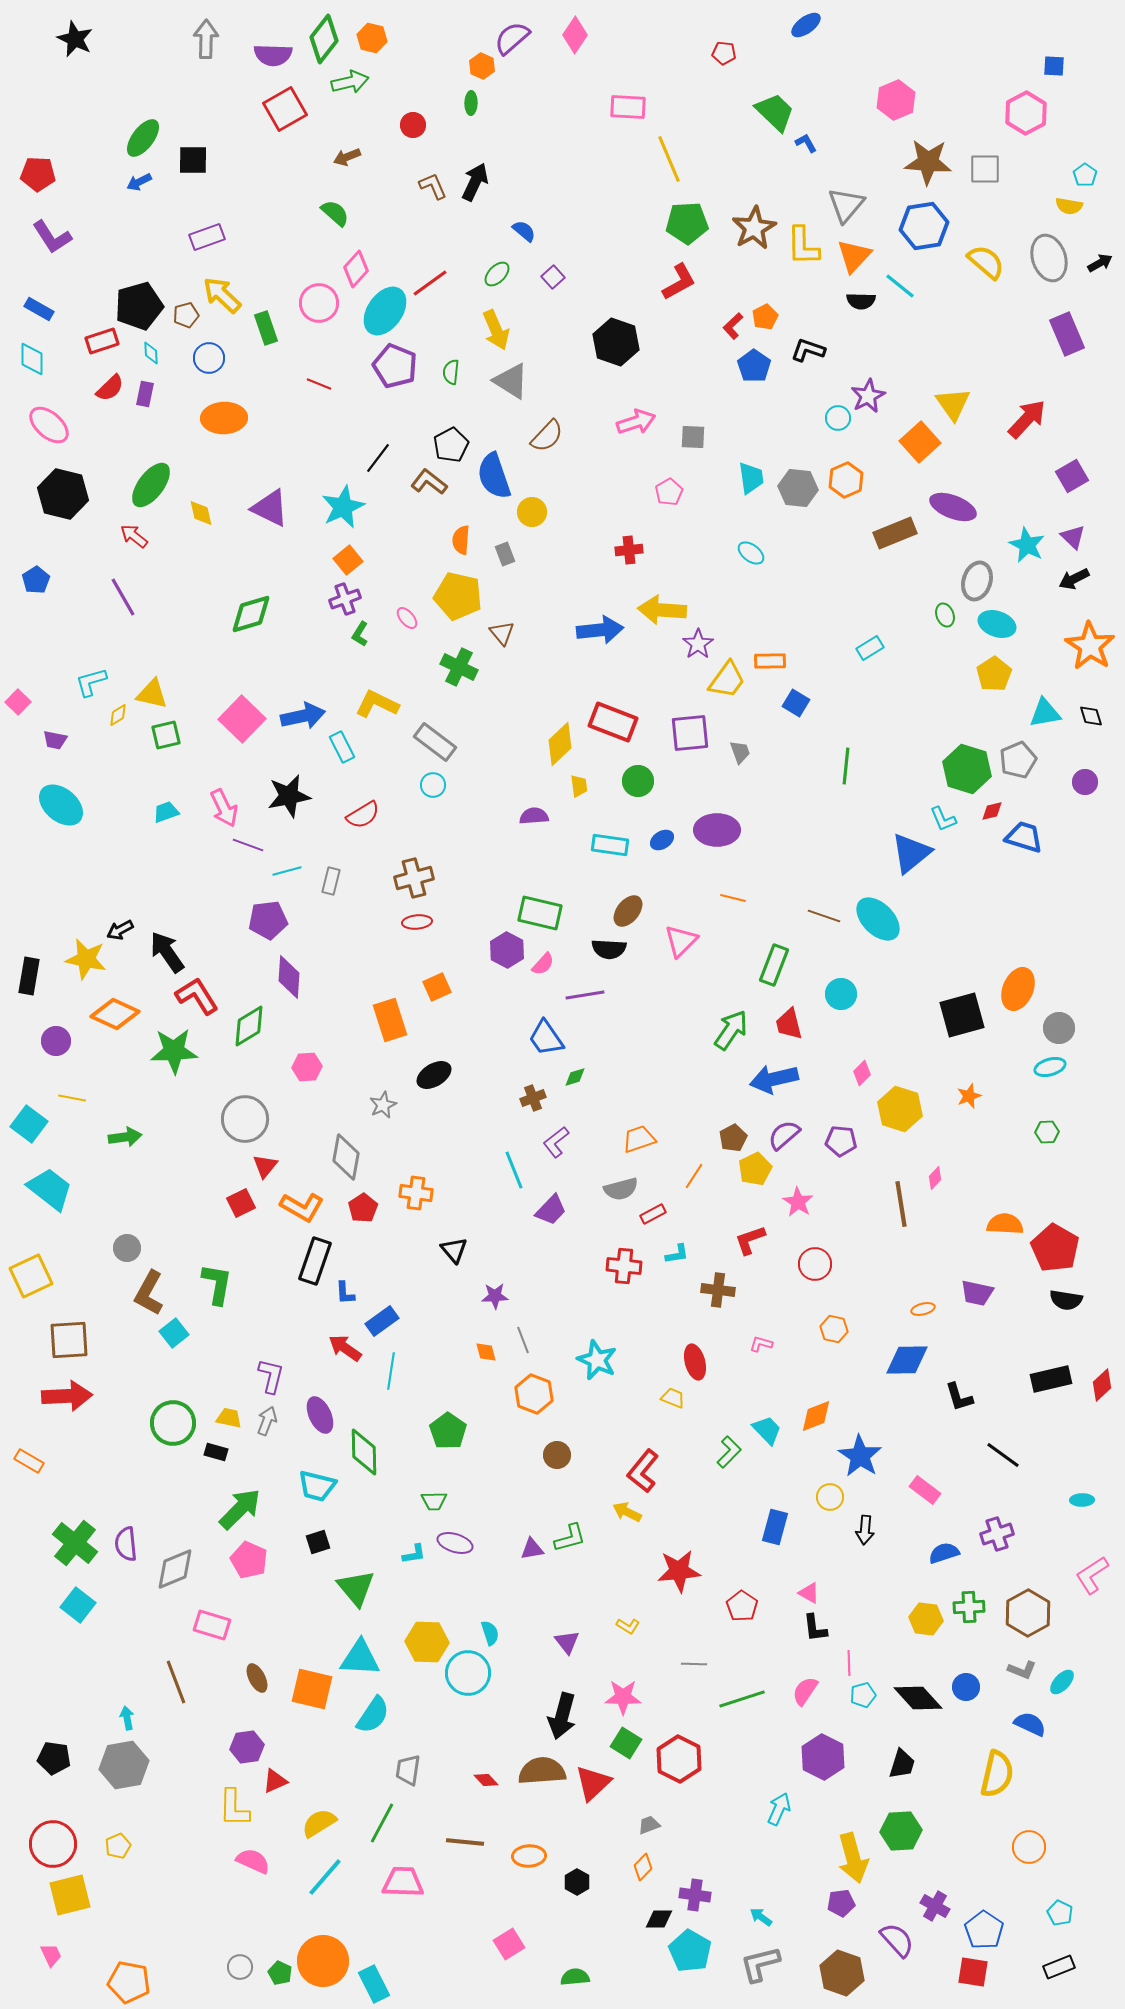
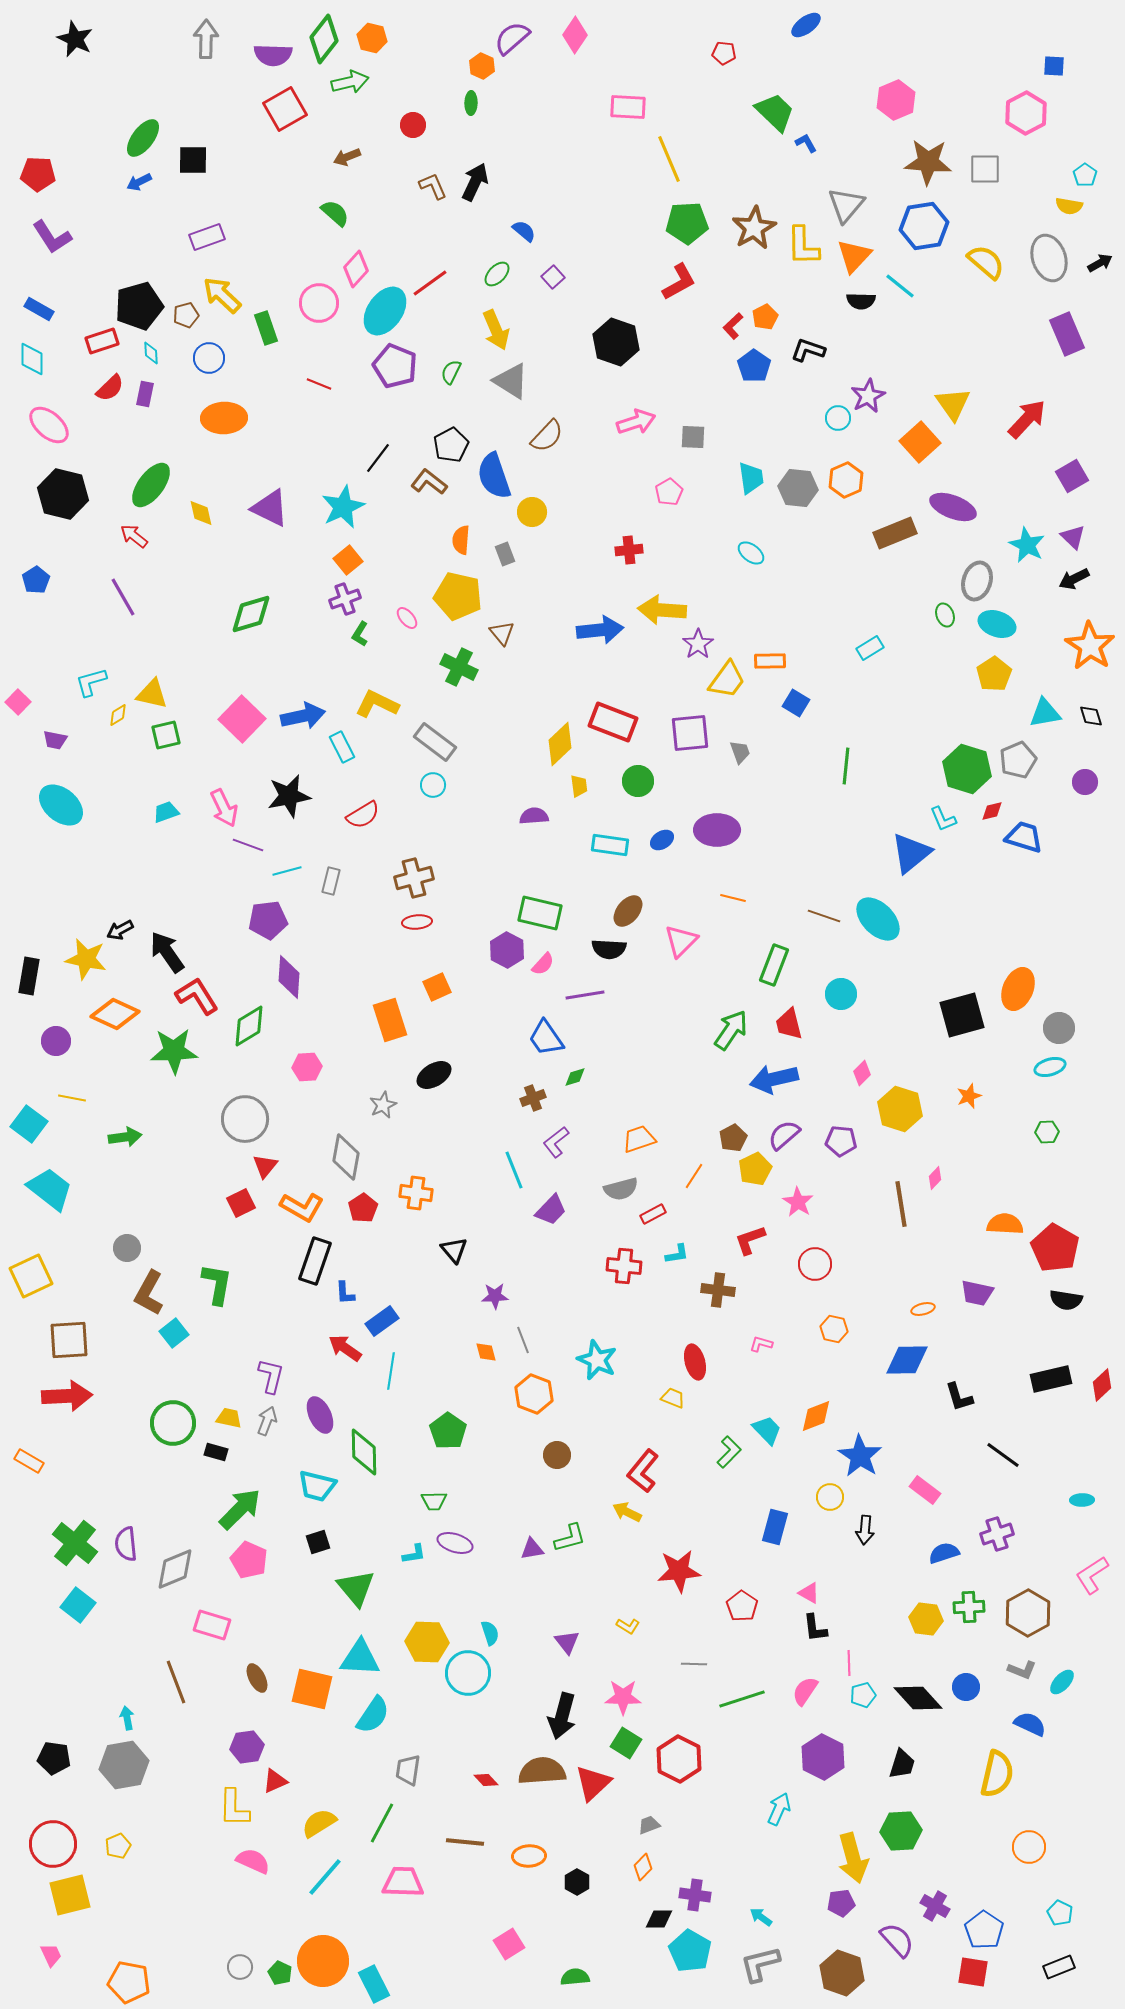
green semicircle at (451, 372): rotated 20 degrees clockwise
